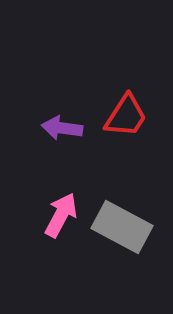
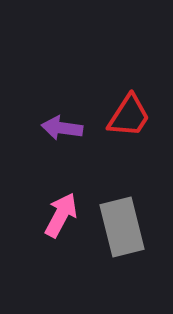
red trapezoid: moved 3 px right
gray rectangle: rotated 48 degrees clockwise
